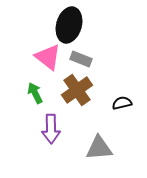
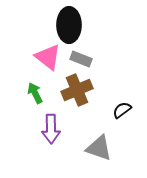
black ellipse: rotated 16 degrees counterclockwise
brown cross: rotated 12 degrees clockwise
black semicircle: moved 7 px down; rotated 24 degrees counterclockwise
gray triangle: rotated 24 degrees clockwise
